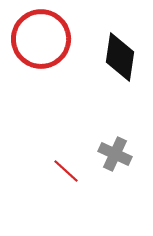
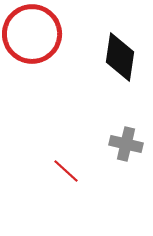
red circle: moved 9 px left, 5 px up
gray cross: moved 11 px right, 10 px up; rotated 12 degrees counterclockwise
